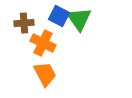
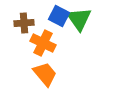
orange trapezoid: rotated 12 degrees counterclockwise
